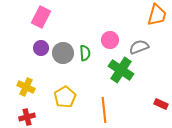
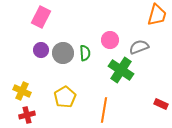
purple circle: moved 2 px down
yellow cross: moved 4 px left, 4 px down
orange line: rotated 15 degrees clockwise
red cross: moved 2 px up
